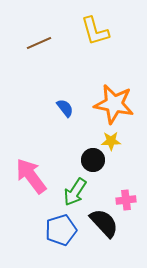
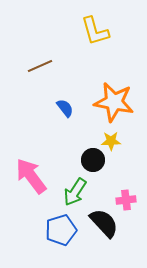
brown line: moved 1 px right, 23 px down
orange star: moved 2 px up
